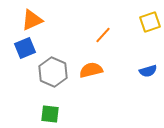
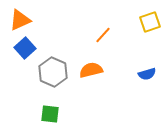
orange triangle: moved 12 px left
blue square: rotated 20 degrees counterclockwise
blue semicircle: moved 1 px left, 3 px down
